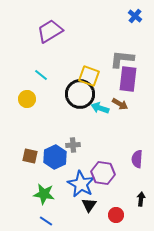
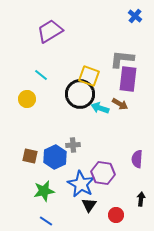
green star: moved 3 px up; rotated 20 degrees counterclockwise
